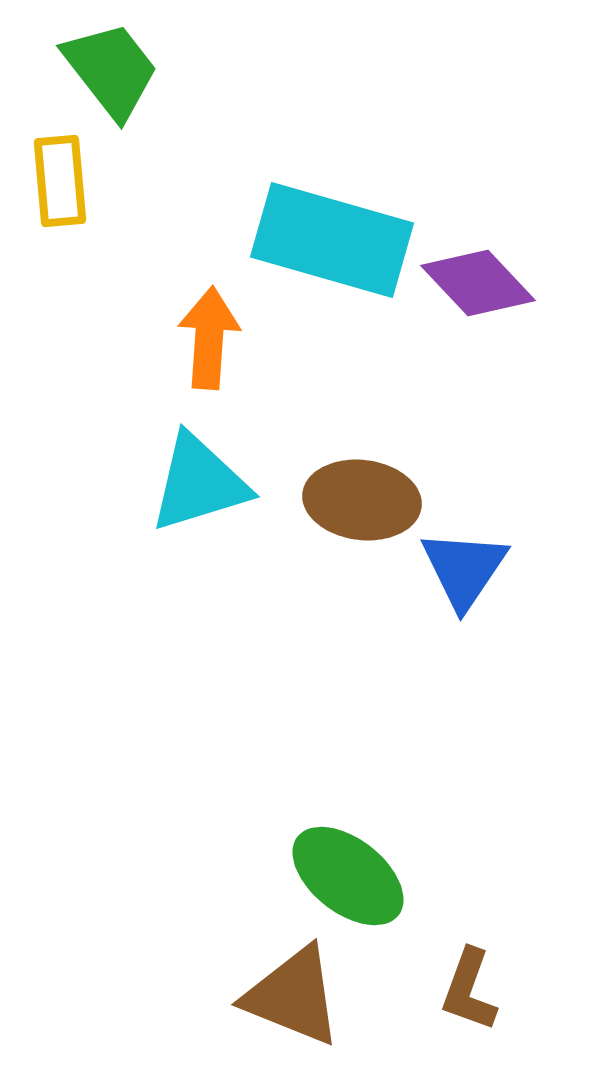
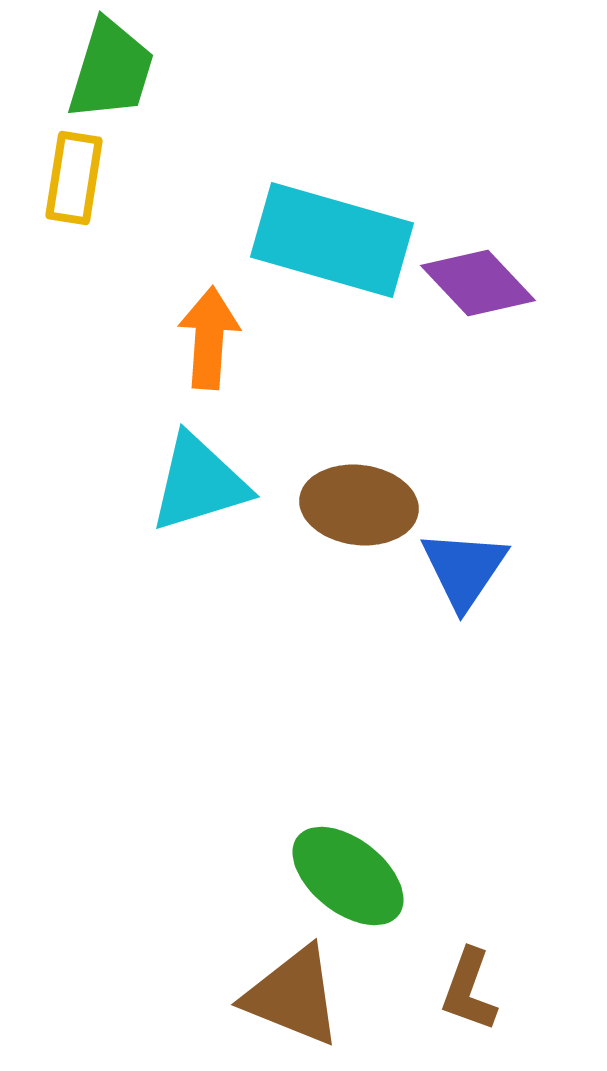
green trapezoid: rotated 55 degrees clockwise
yellow rectangle: moved 14 px right, 3 px up; rotated 14 degrees clockwise
brown ellipse: moved 3 px left, 5 px down
